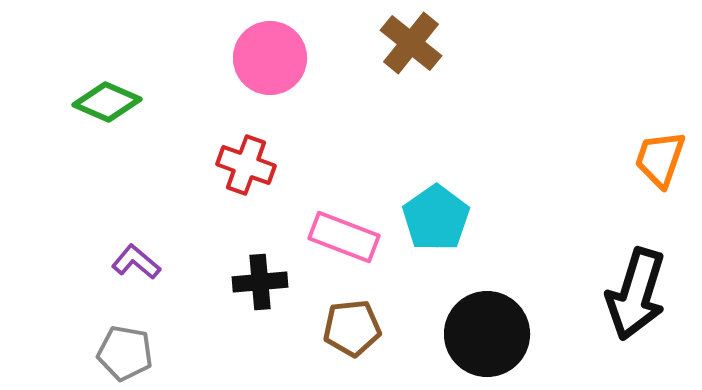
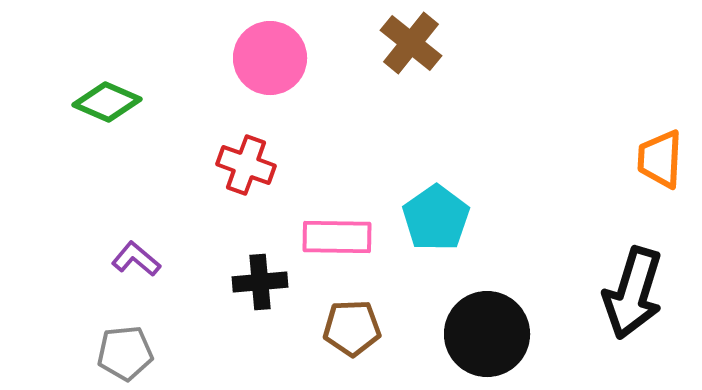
orange trapezoid: rotated 16 degrees counterclockwise
pink rectangle: moved 7 px left; rotated 20 degrees counterclockwise
purple L-shape: moved 3 px up
black arrow: moved 3 px left, 1 px up
brown pentagon: rotated 4 degrees clockwise
gray pentagon: rotated 16 degrees counterclockwise
